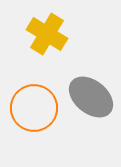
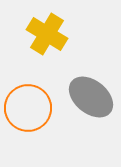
orange circle: moved 6 px left
